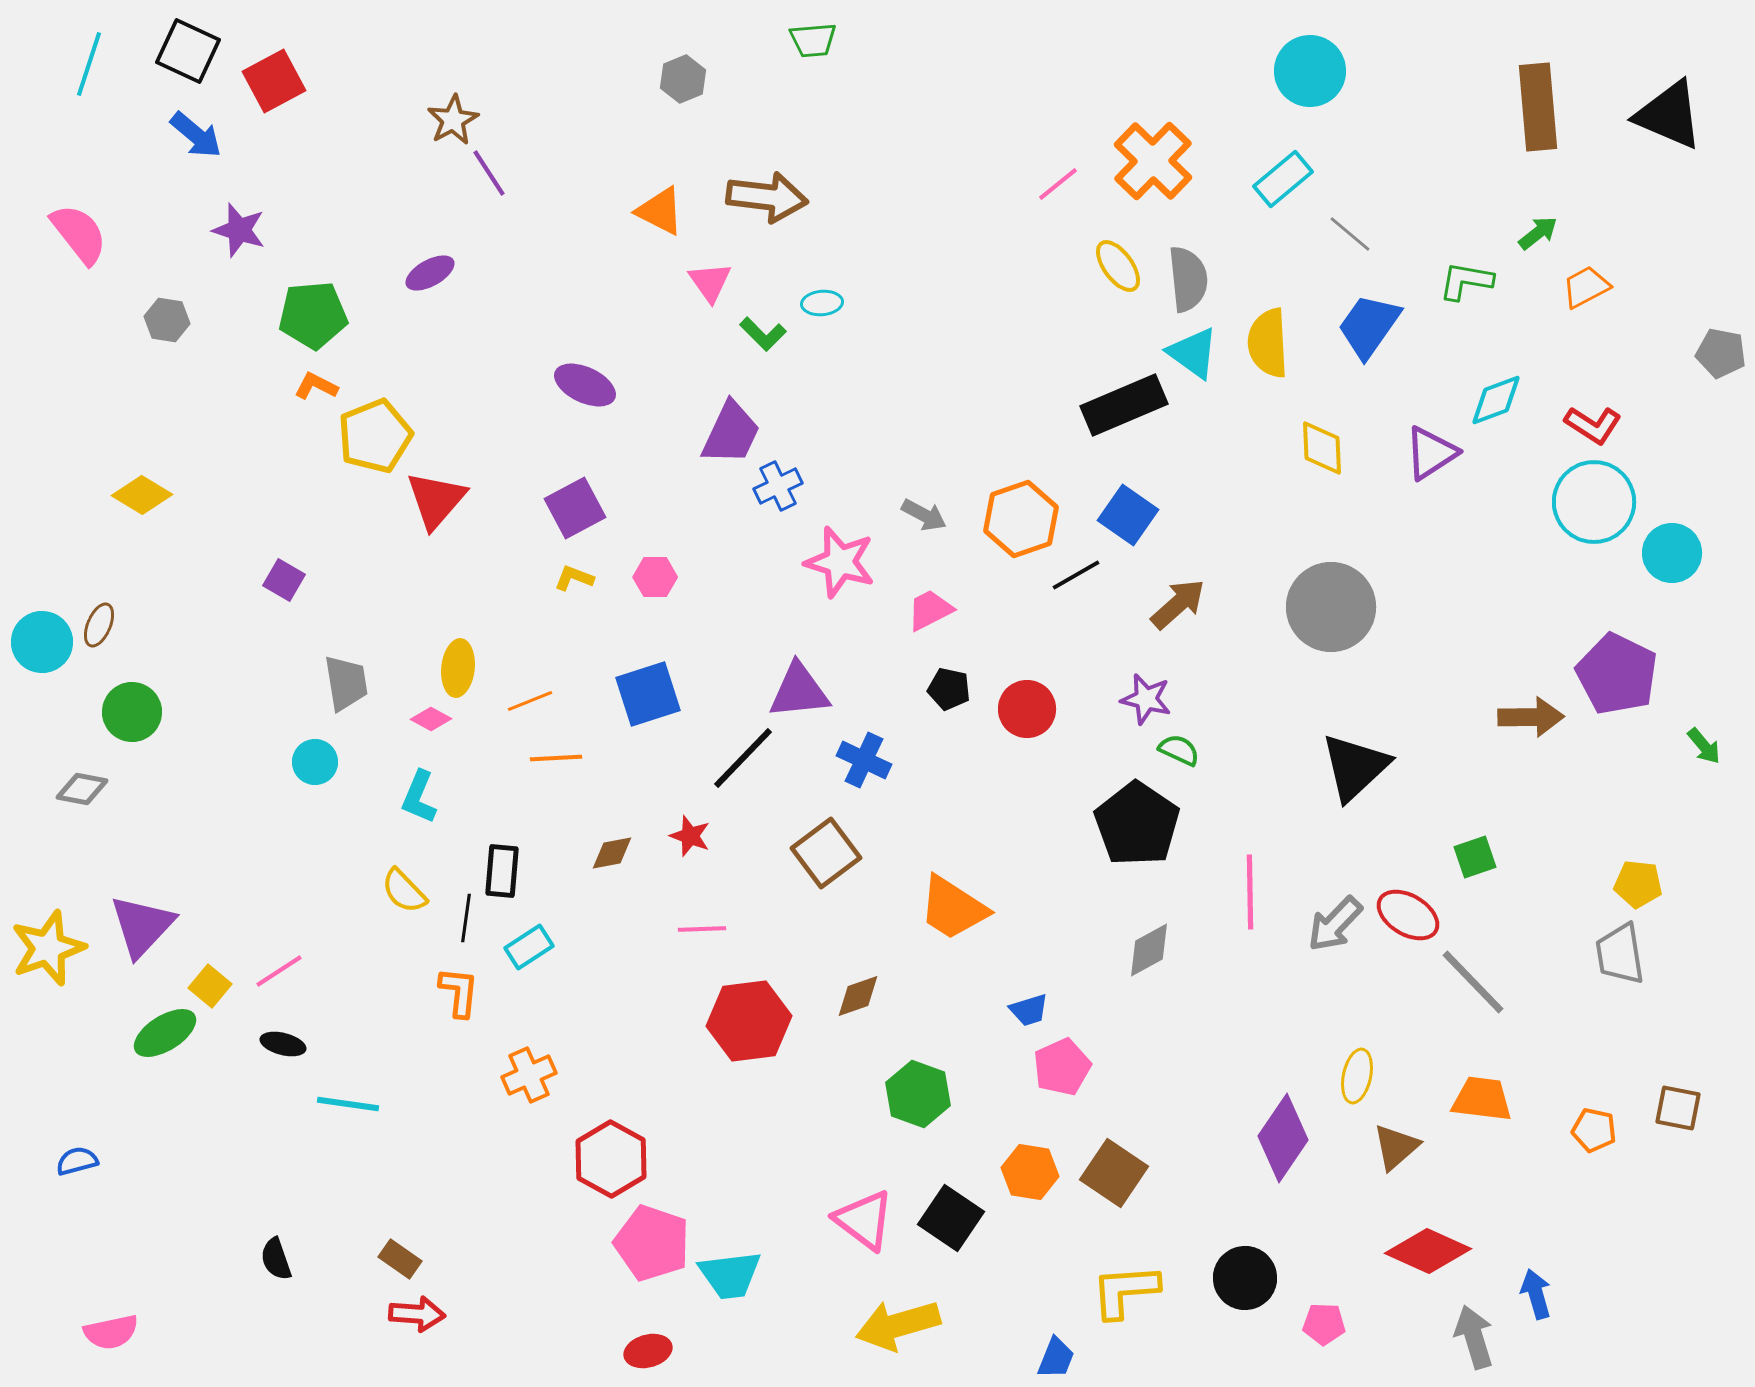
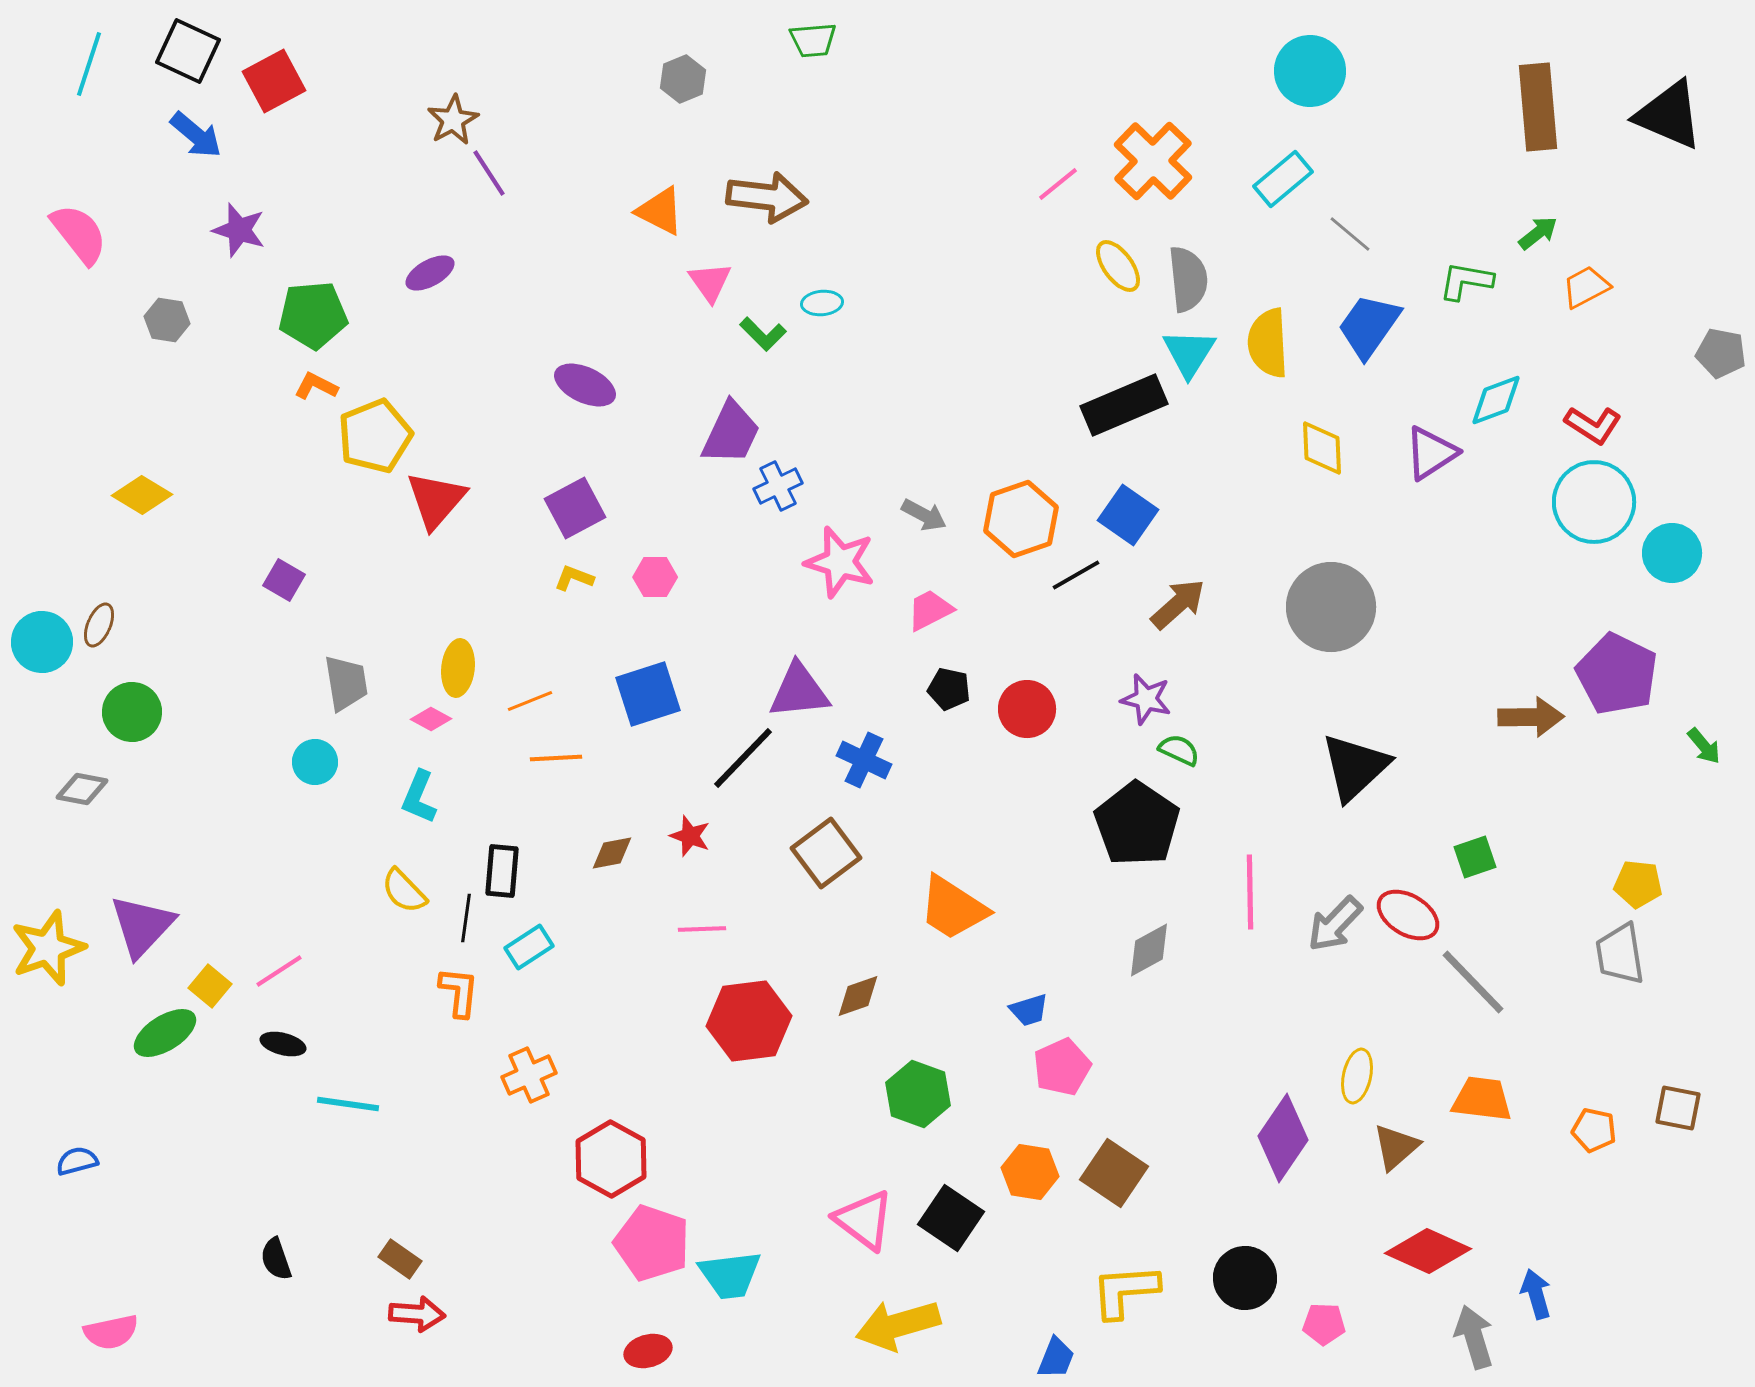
cyan triangle at (1193, 353): moved 4 px left; rotated 26 degrees clockwise
